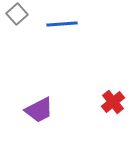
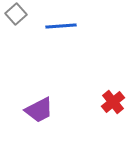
gray square: moved 1 px left
blue line: moved 1 px left, 2 px down
